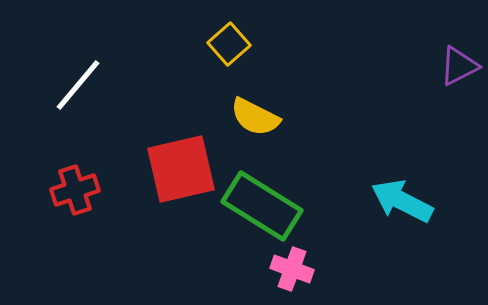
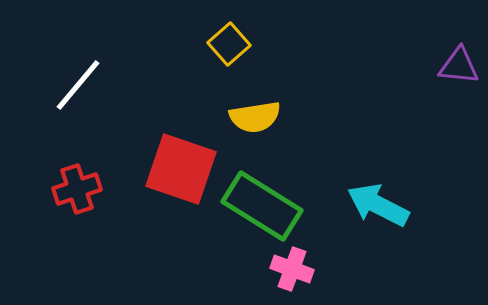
purple triangle: rotated 33 degrees clockwise
yellow semicircle: rotated 36 degrees counterclockwise
red square: rotated 32 degrees clockwise
red cross: moved 2 px right, 1 px up
cyan arrow: moved 24 px left, 4 px down
